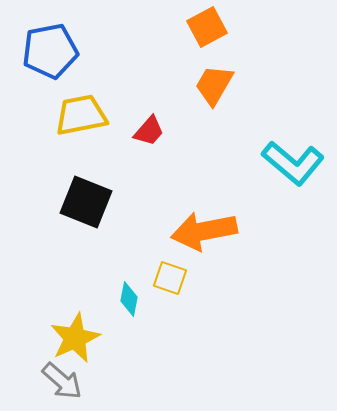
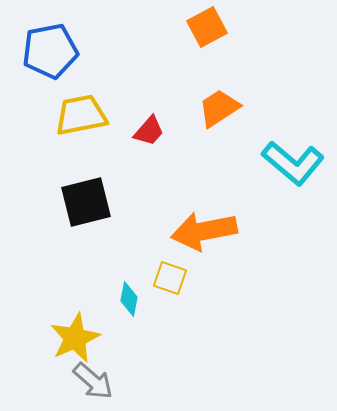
orange trapezoid: moved 5 px right, 23 px down; rotated 27 degrees clockwise
black square: rotated 36 degrees counterclockwise
gray arrow: moved 31 px right
